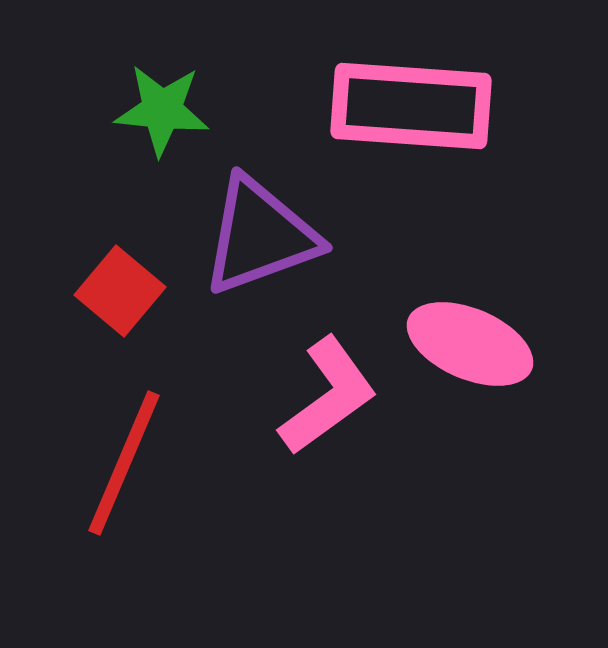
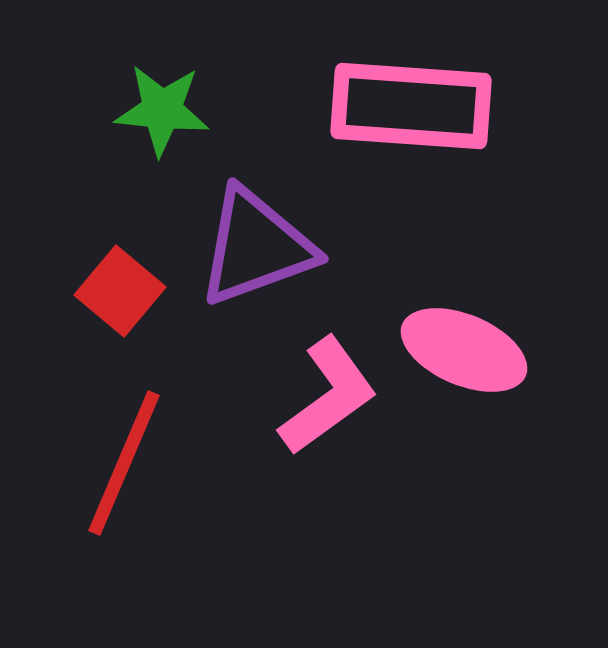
purple triangle: moved 4 px left, 11 px down
pink ellipse: moved 6 px left, 6 px down
